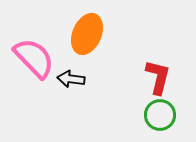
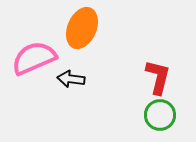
orange ellipse: moved 5 px left, 6 px up
pink semicircle: rotated 69 degrees counterclockwise
